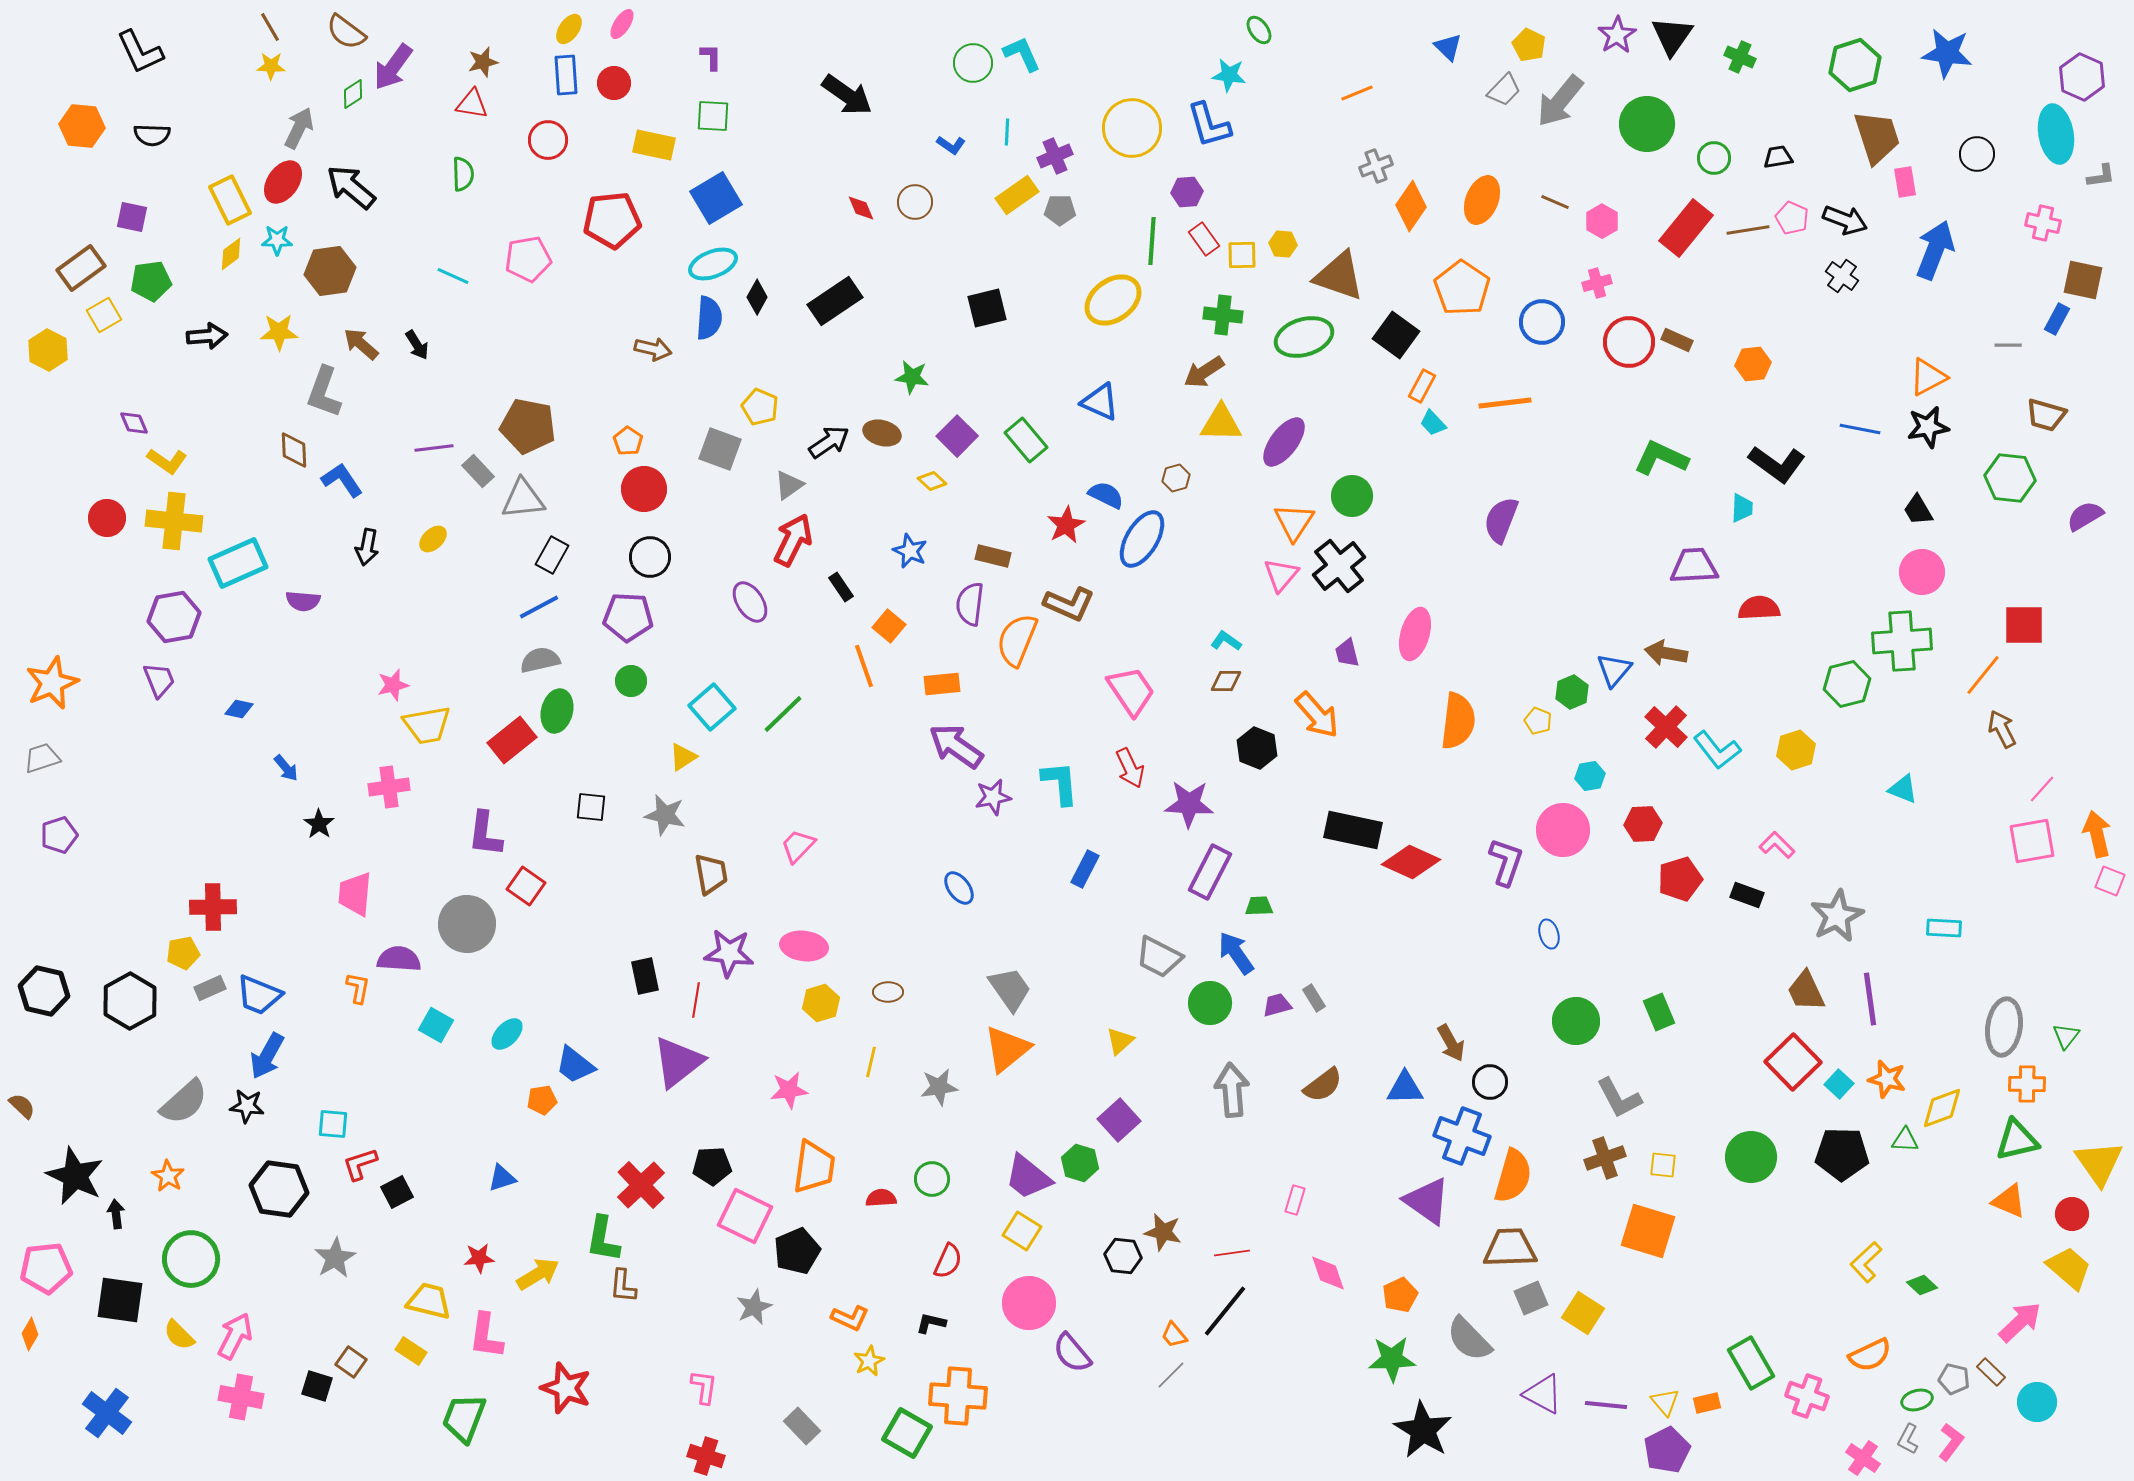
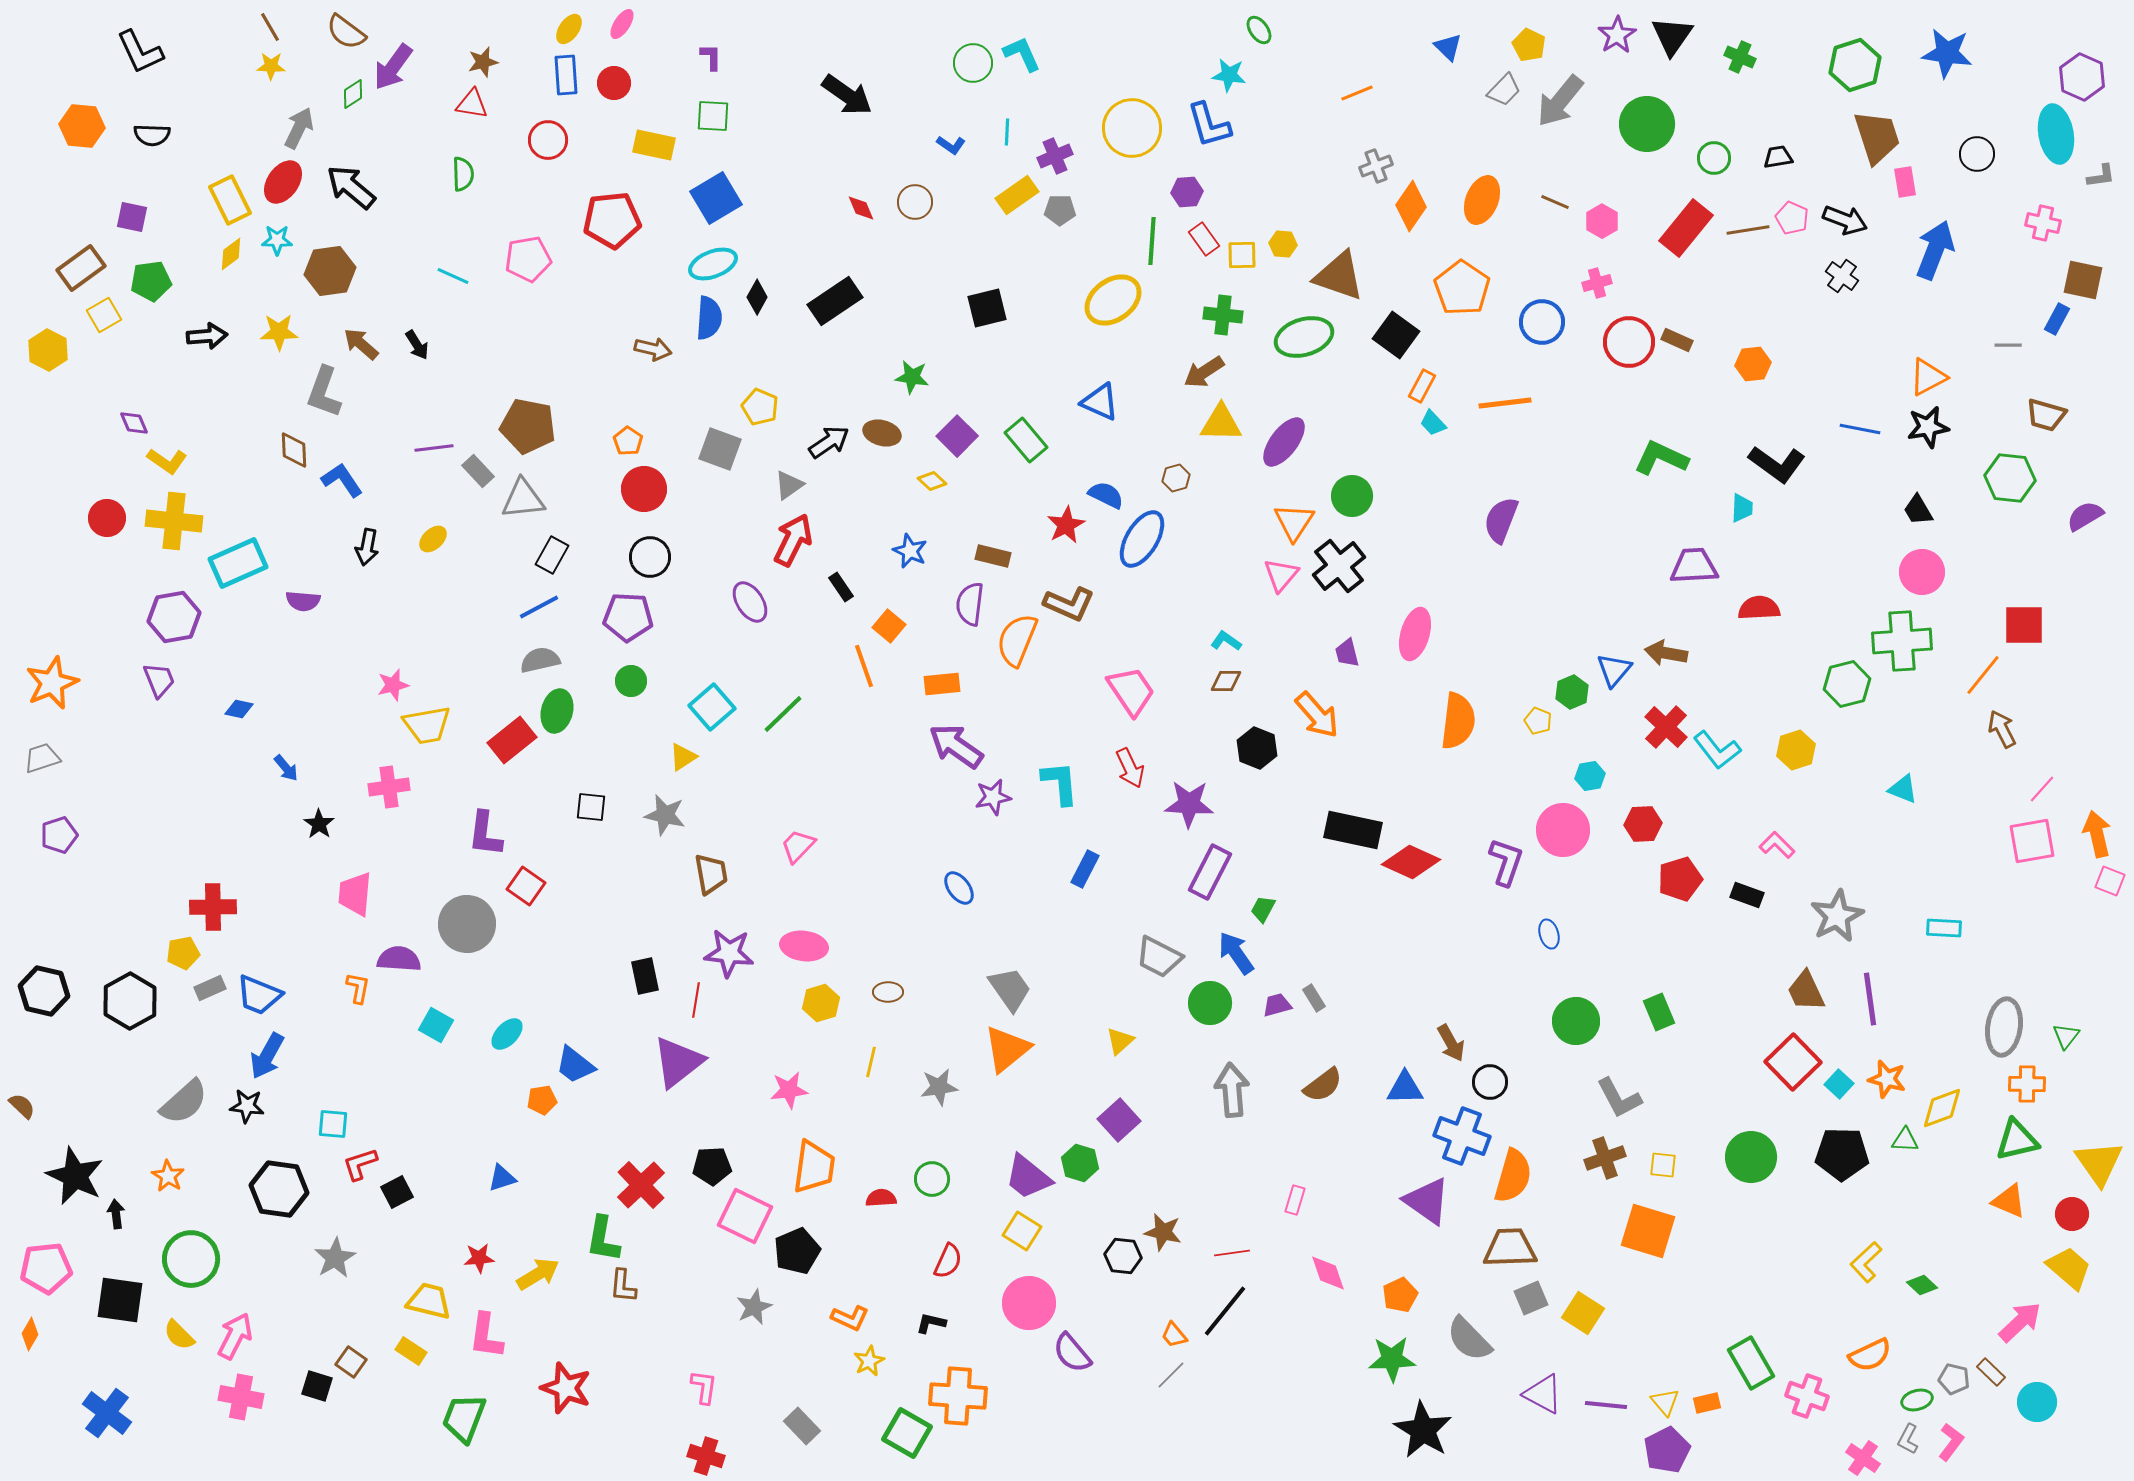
green trapezoid at (1259, 906): moved 4 px right, 3 px down; rotated 60 degrees counterclockwise
